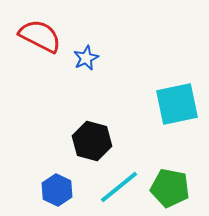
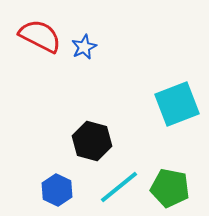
blue star: moved 2 px left, 11 px up
cyan square: rotated 9 degrees counterclockwise
